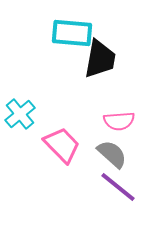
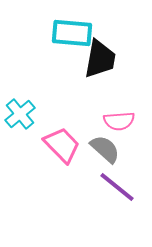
gray semicircle: moved 7 px left, 5 px up
purple line: moved 1 px left
